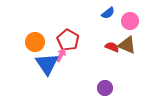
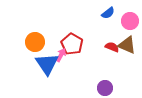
red pentagon: moved 4 px right, 4 px down
